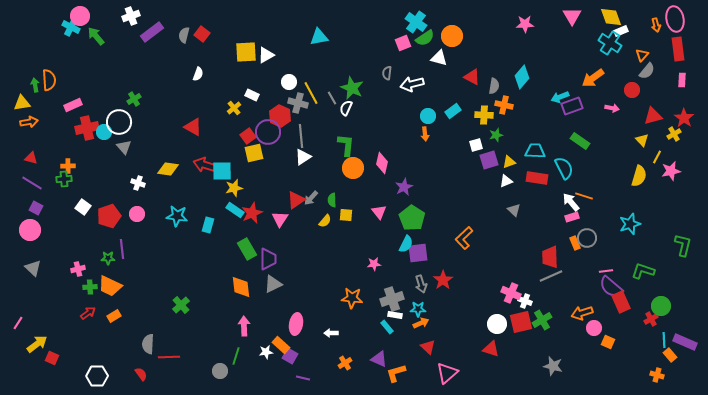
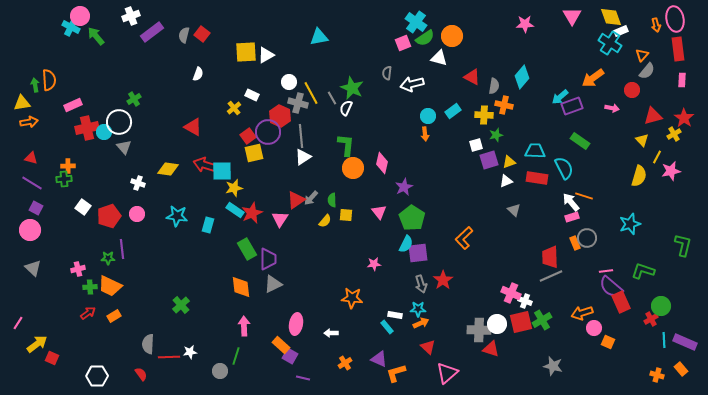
cyan arrow at (560, 97): rotated 18 degrees counterclockwise
gray cross at (392, 299): moved 87 px right, 31 px down; rotated 20 degrees clockwise
white star at (266, 352): moved 76 px left
orange rectangle at (670, 355): moved 11 px right, 14 px down
